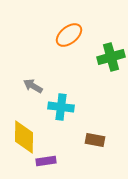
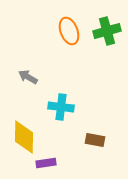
orange ellipse: moved 4 px up; rotated 72 degrees counterclockwise
green cross: moved 4 px left, 26 px up
gray arrow: moved 5 px left, 9 px up
purple rectangle: moved 2 px down
